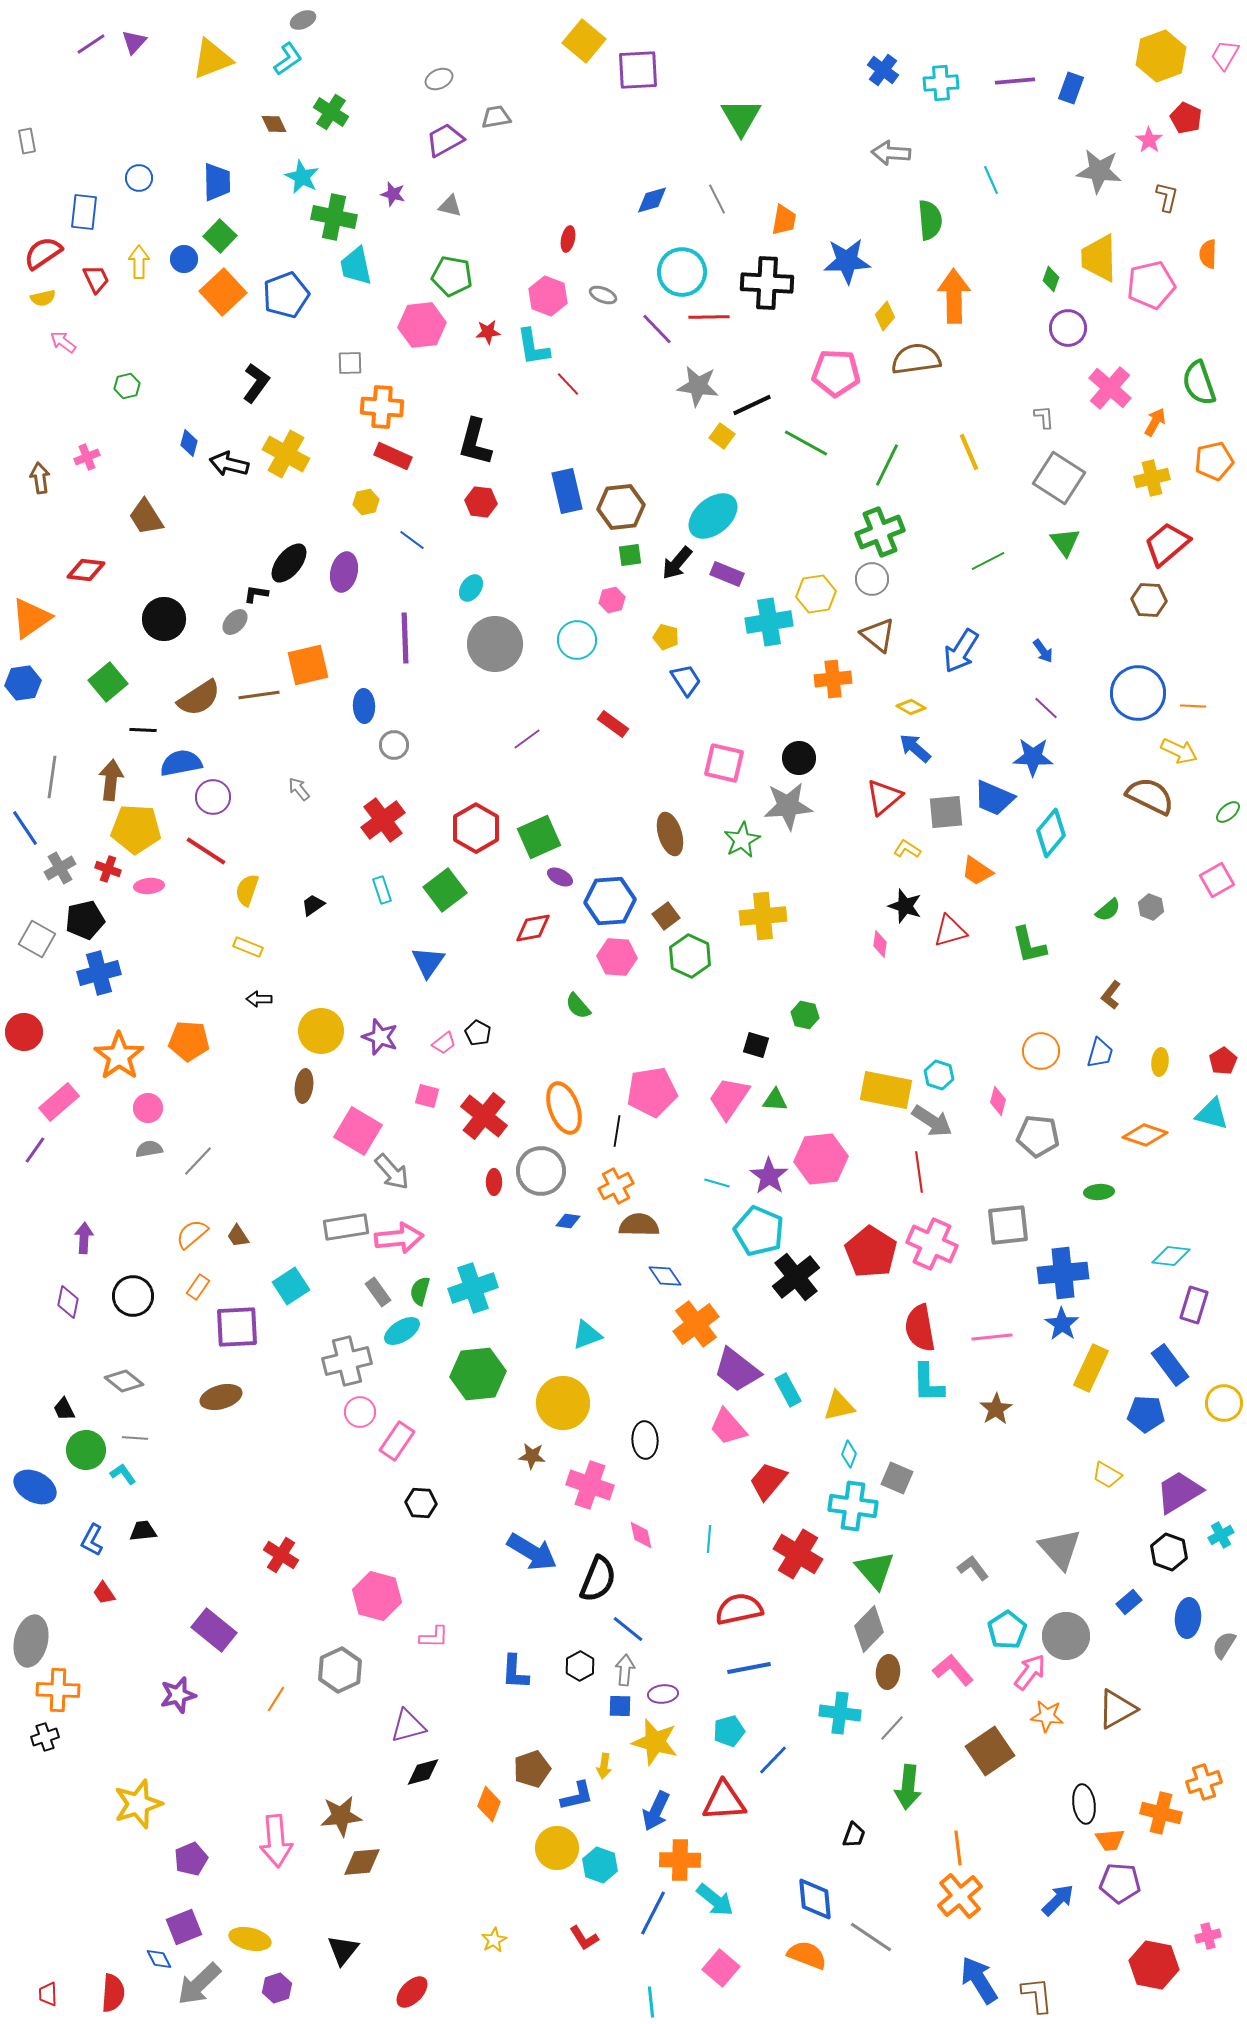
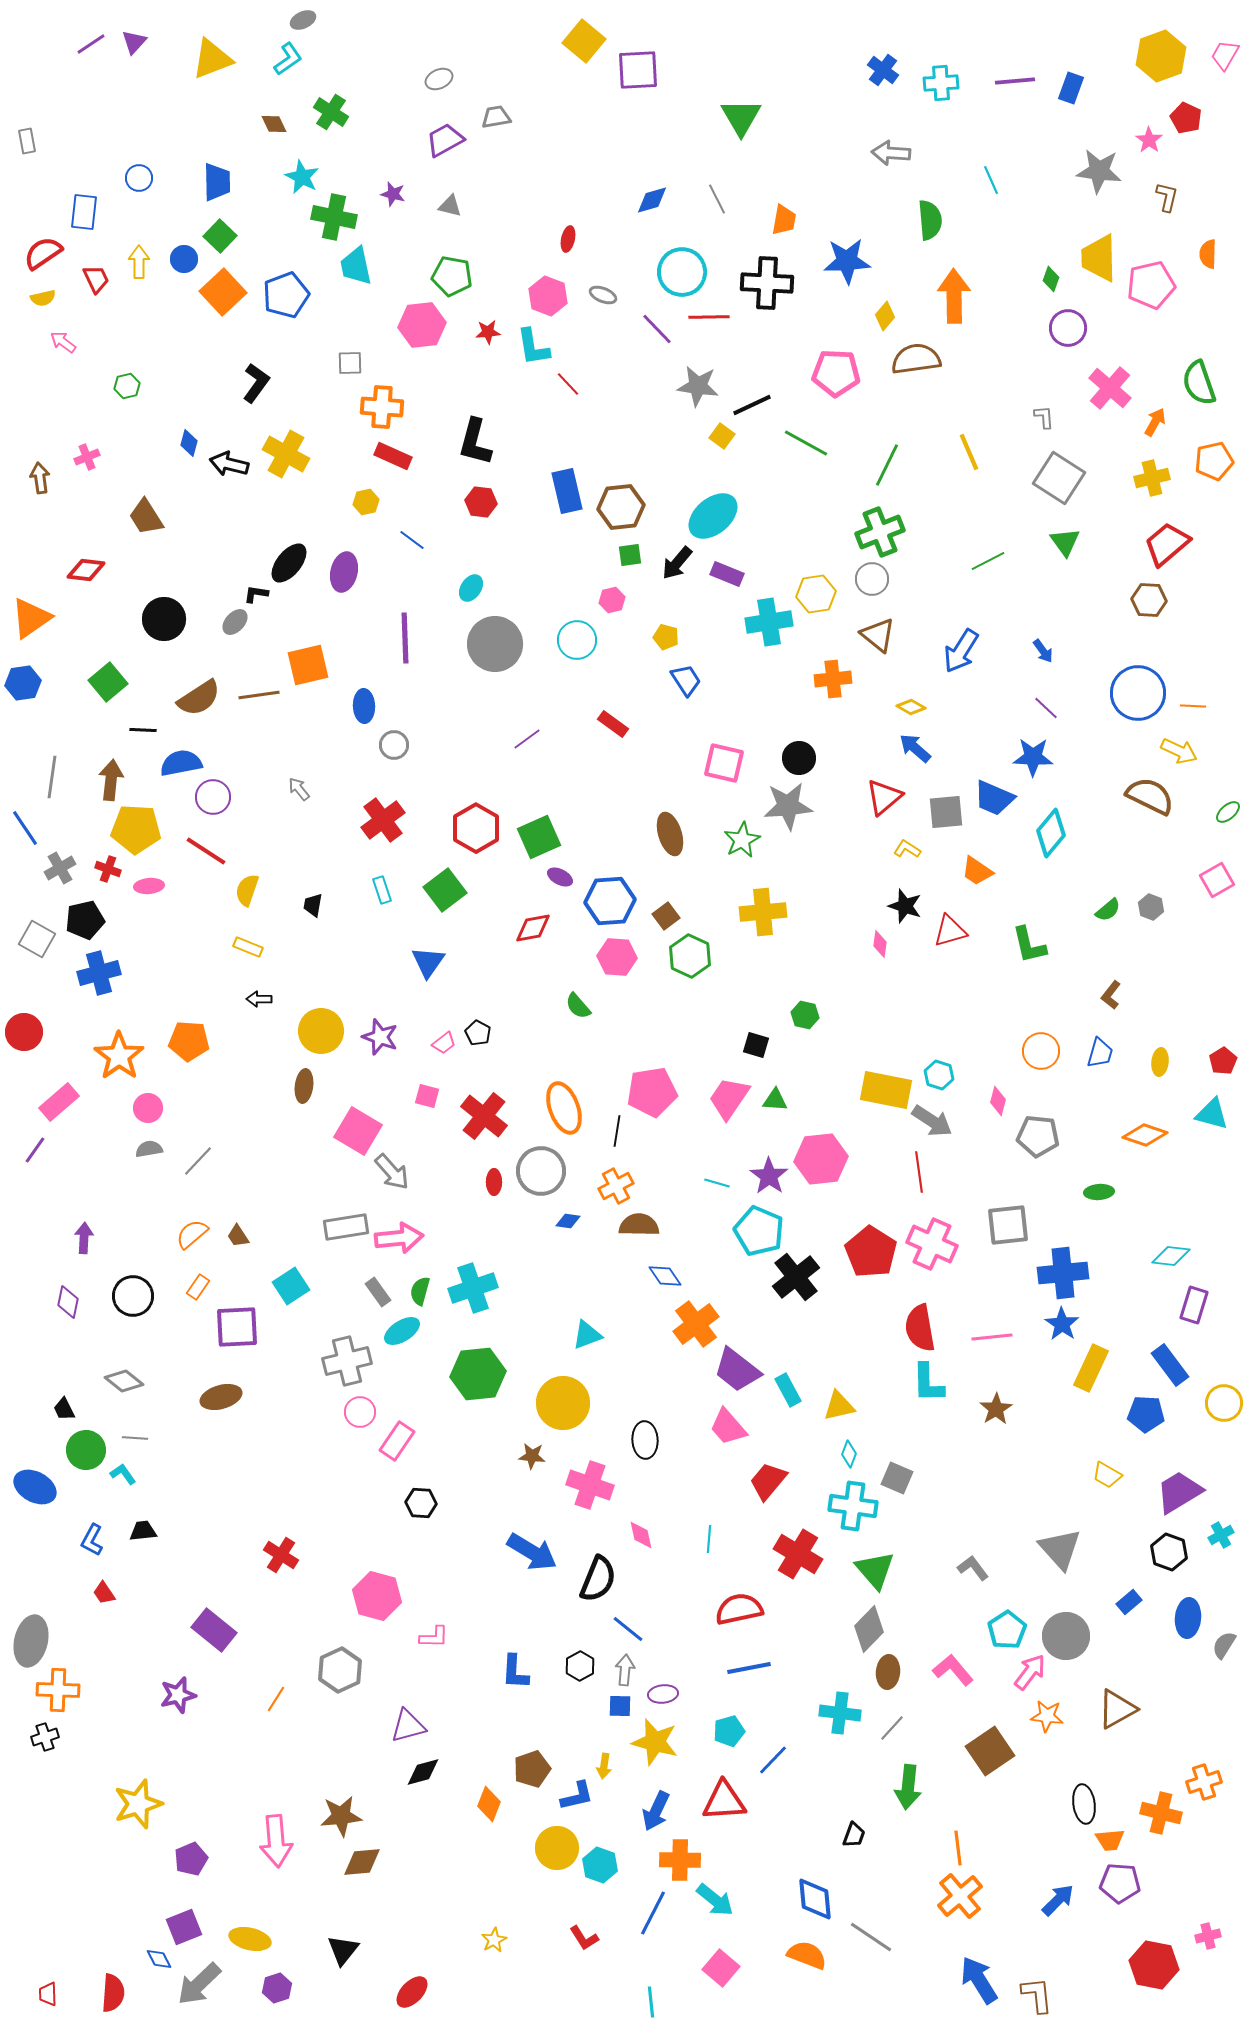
black trapezoid at (313, 905): rotated 45 degrees counterclockwise
yellow cross at (763, 916): moved 4 px up
